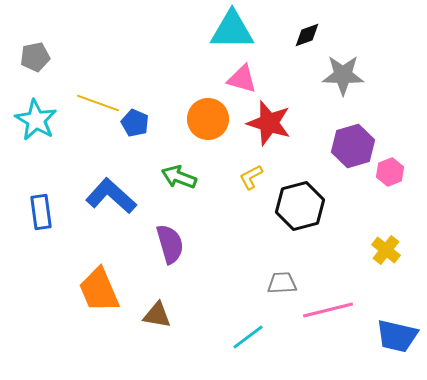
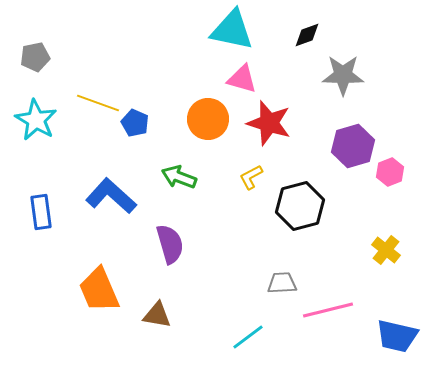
cyan triangle: rotated 12 degrees clockwise
